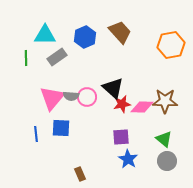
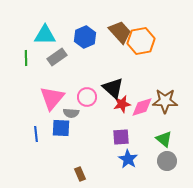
orange hexagon: moved 30 px left, 4 px up
gray semicircle: moved 17 px down
pink diamond: rotated 20 degrees counterclockwise
